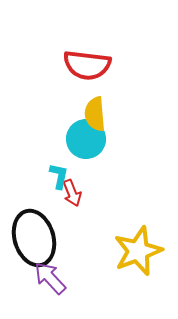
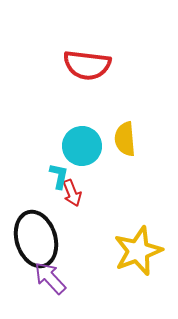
yellow semicircle: moved 30 px right, 25 px down
cyan circle: moved 4 px left, 7 px down
black ellipse: moved 2 px right, 1 px down
